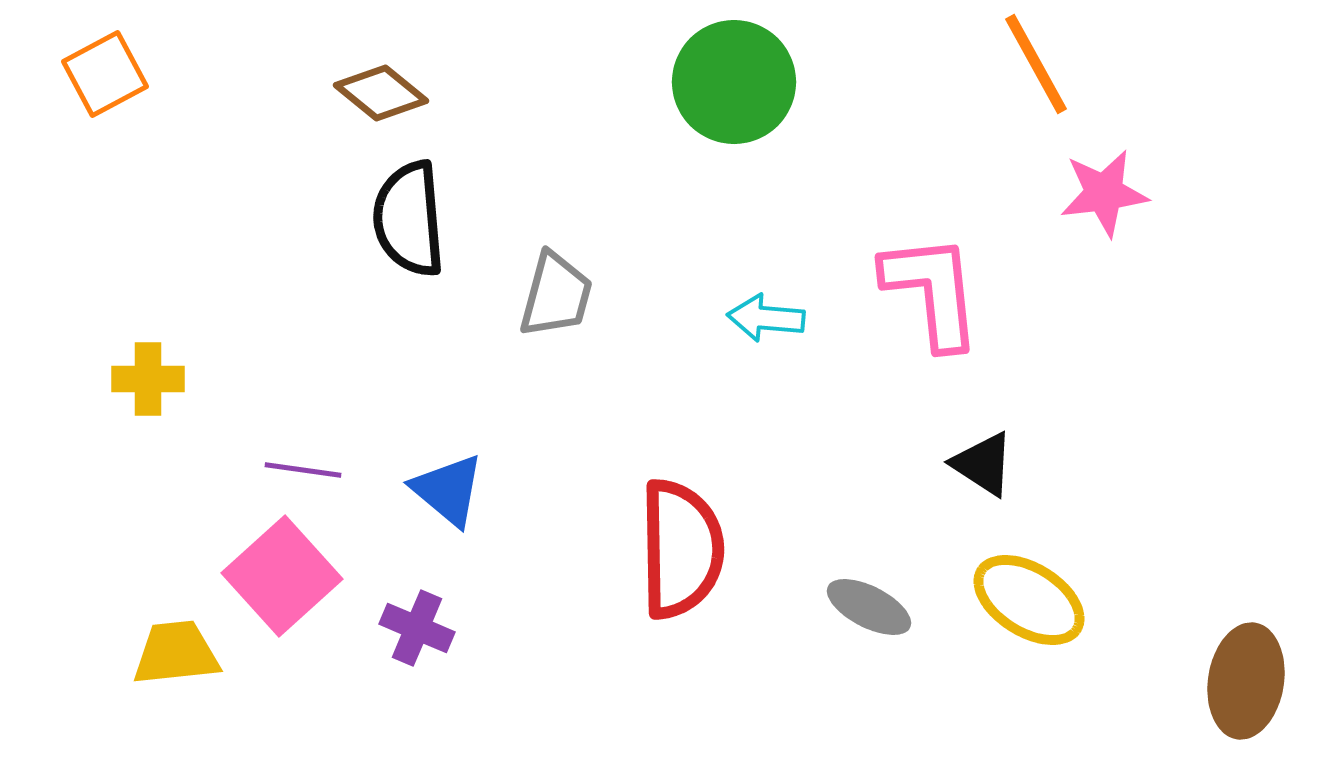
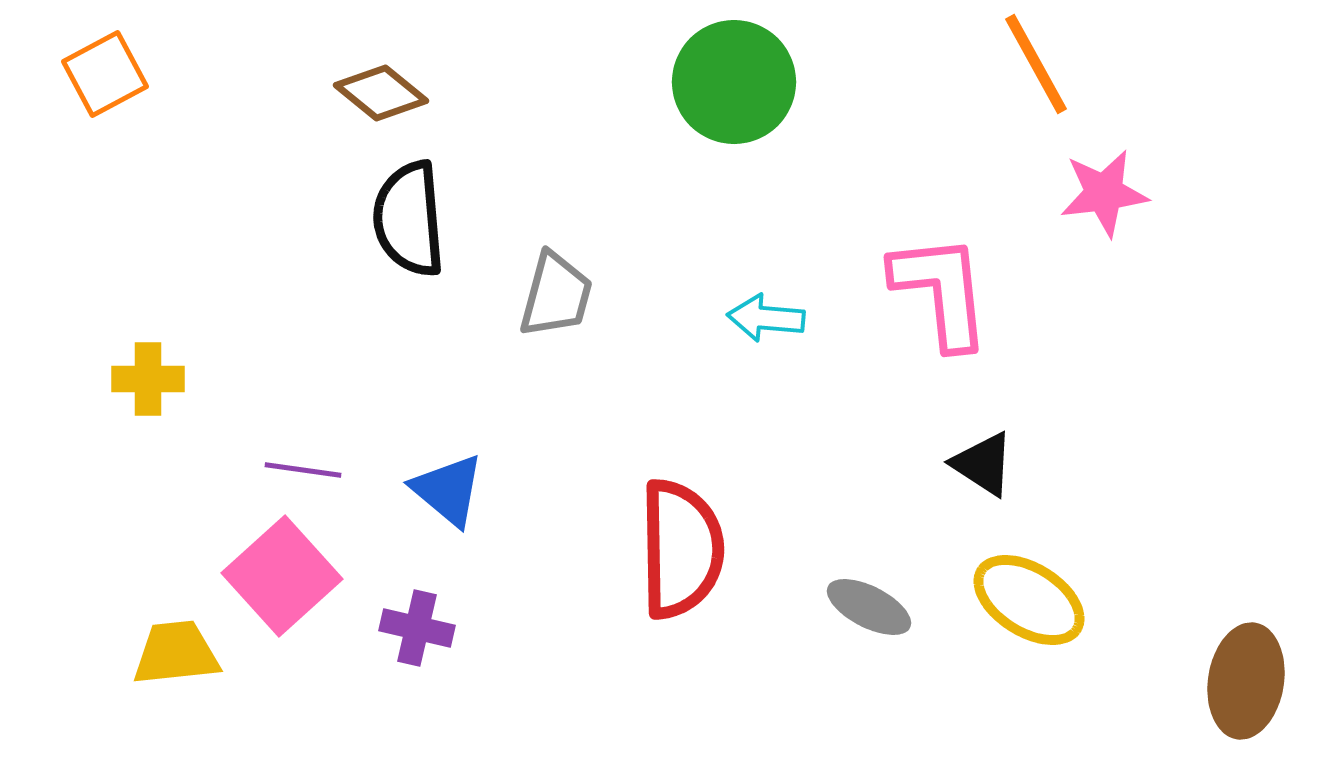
pink L-shape: moved 9 px right
purple cross: rotated 10 degrees counterclockwise
